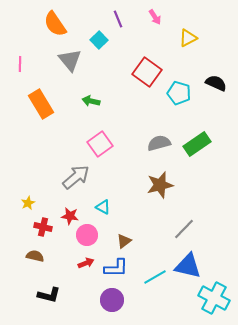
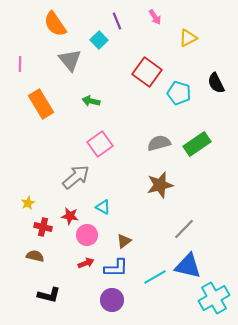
purple line: moved 1 px left, 2 px down
black semicircle: rotated 140 degrees counterclockwise
cyan cross: rotated 32 degrees clockwise
